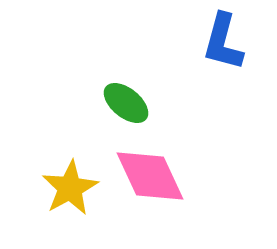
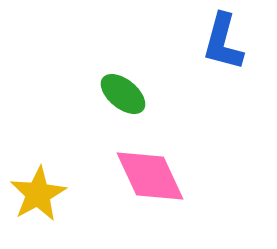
green ellipse: moved 3 px left, 9 px up
yellow star: moved 32 px left, 6 px down
